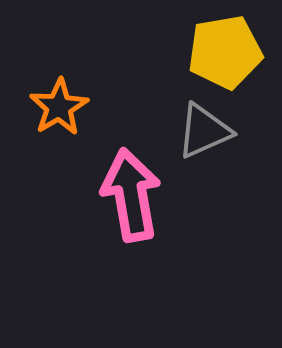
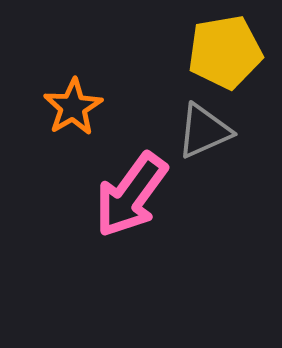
orange star: moved 14 px right
pink arrow: rotated 134 degrees counterclockwise
